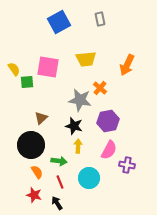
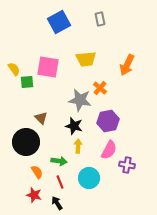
brown triangle: rotated 32 degrees counterclockwise
black circle: moved 5 px left, 3 px up
